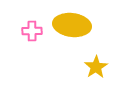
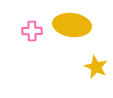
yellow star: rotated 15 degrees counterclockwise
